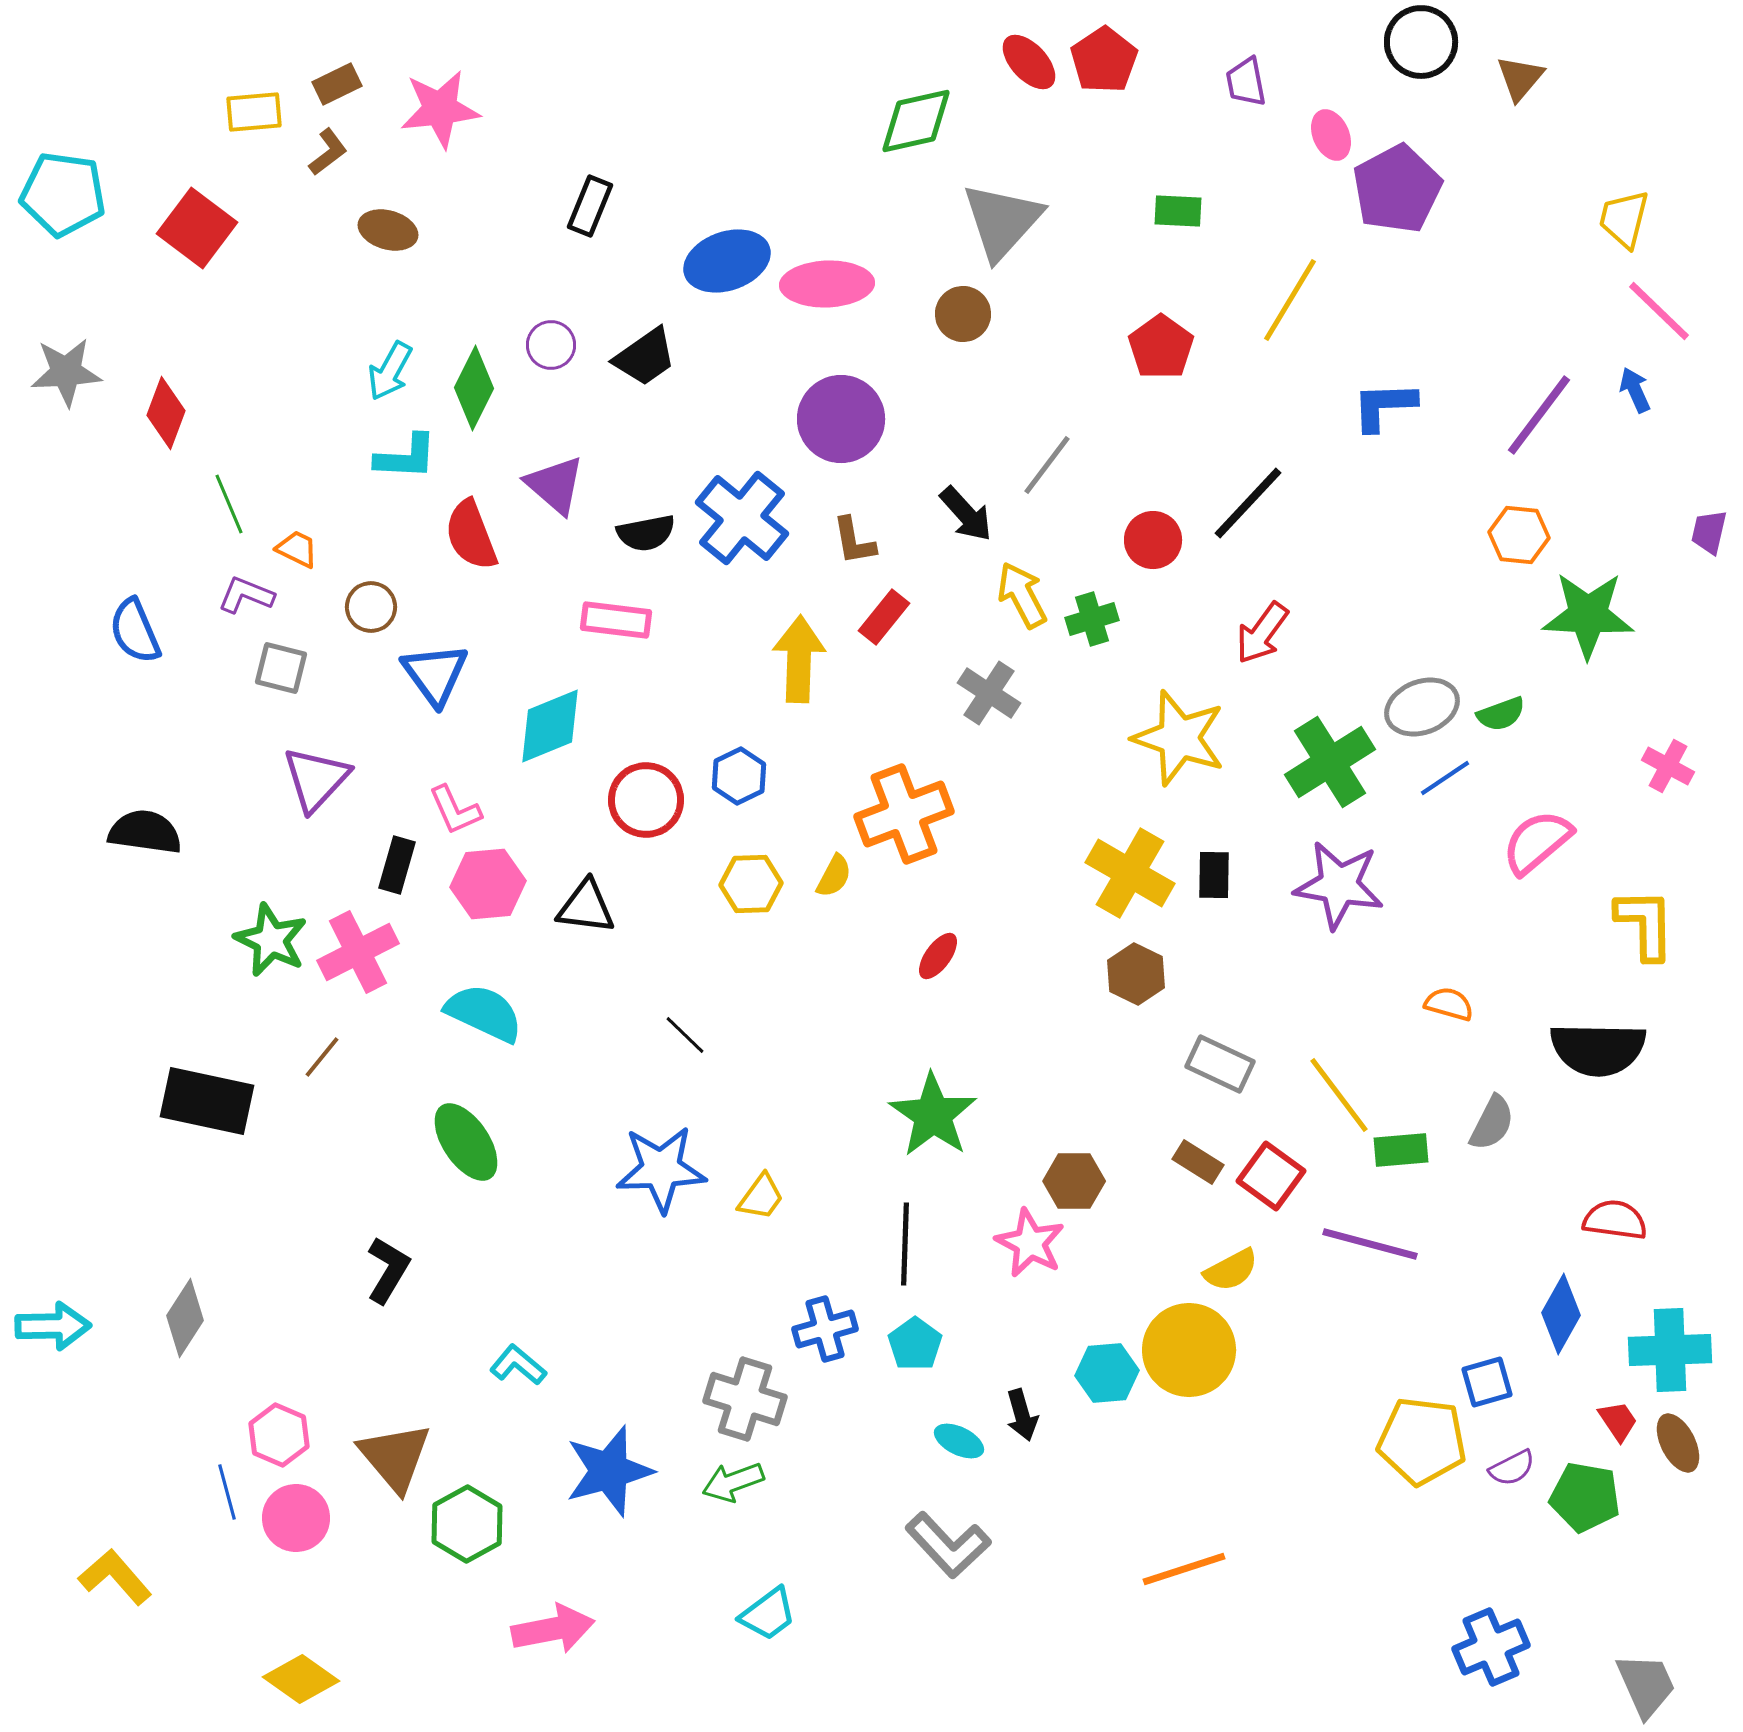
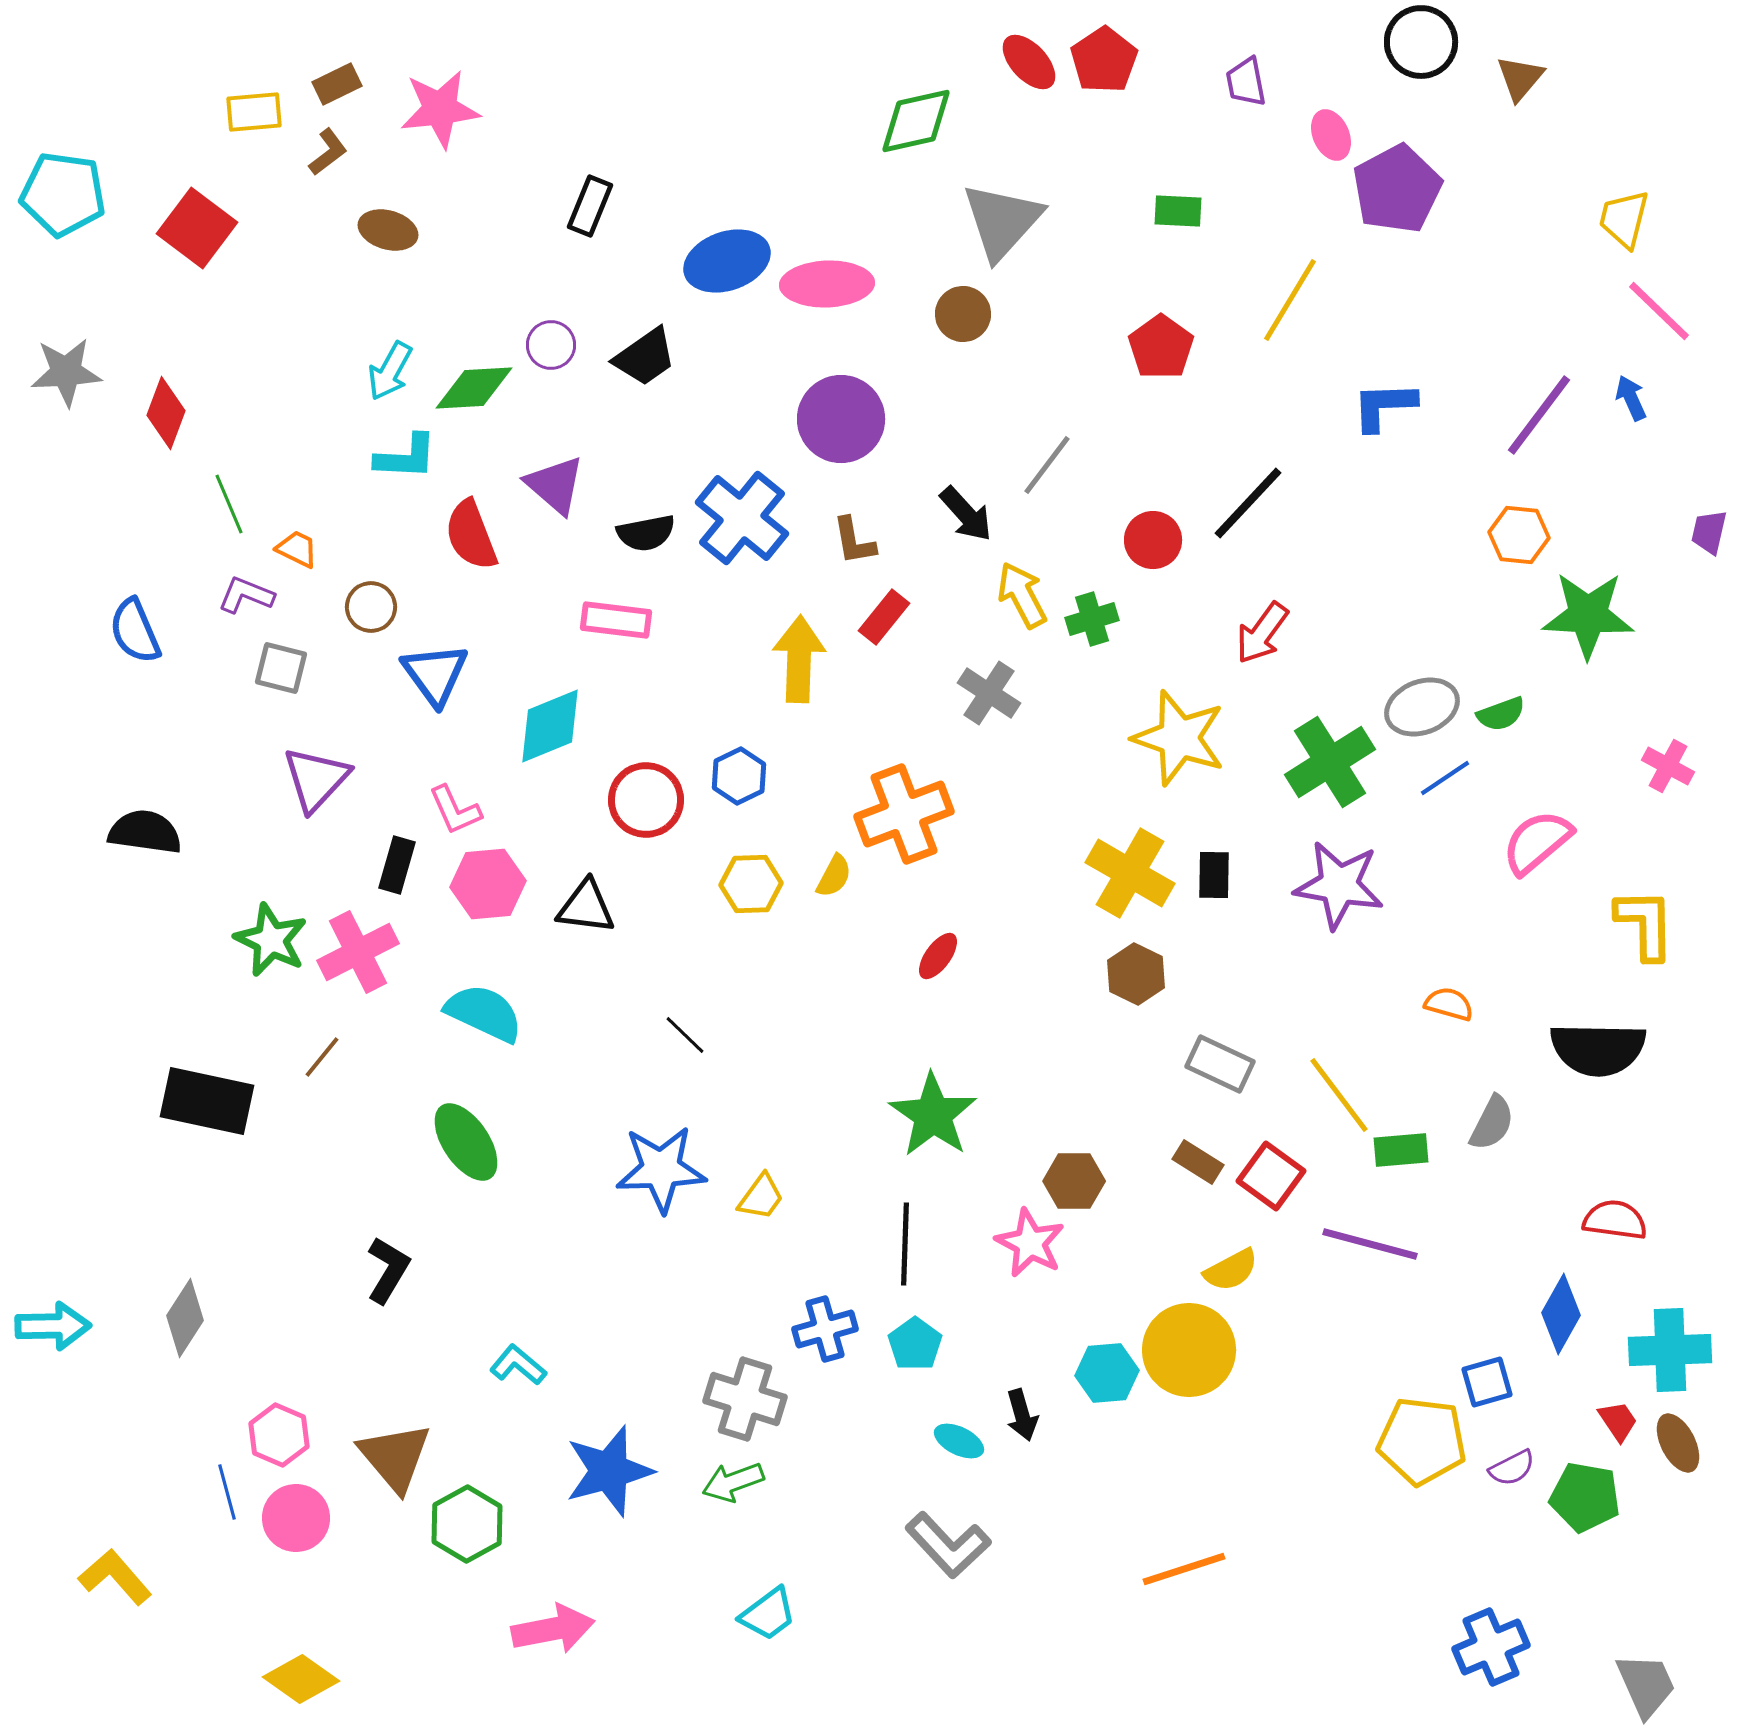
green diamond at (474, 388): rotated 60 degrees clockwise
blue arrow at (1635, 390): moved 4 px left, 8 px down
